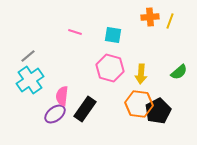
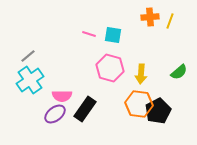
pink line: moved 14 px right, 2 px down
pink semicircle: rotated 96 degrees counterclockwise
